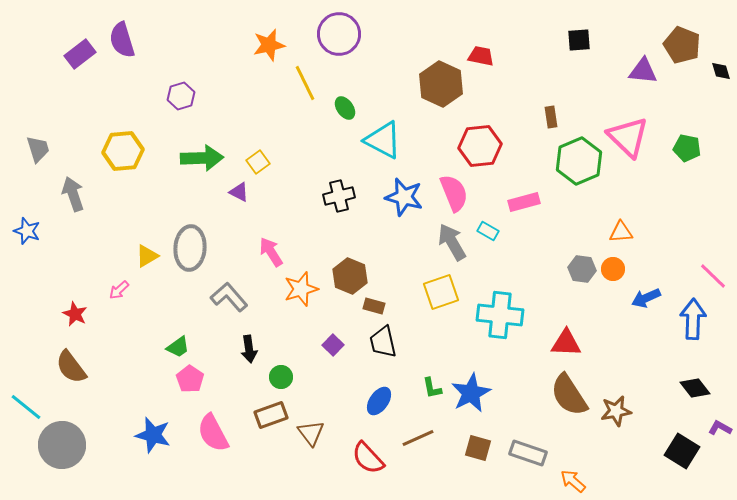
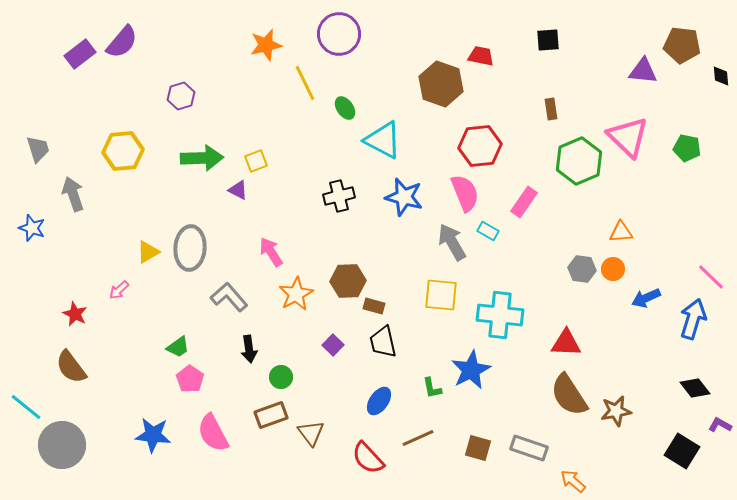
purple semicircle at (122, 40): moved 2 px down; rotated 123 degrees counterclockwise
black square at (579, 40): moved 31 px left
orange star at (269, 45): moved 3 px left
brown pentagon at (682, 45): rotated 15 degrees counterclockwise
black diamond at (721, 71): moved 5 px down; rotated 10 degrees clockwise
brown hexagon at (441, 84): rotated 6 degrees counterclockwise
brown rectangle at (551, 117): moved 8 px up
yellow square at (258, 162): moved 2 px left, 1 px up; rotated 15 degrees clockwise
purple triangle at (239, 192): moved 1 px left, 2 px up
pink semicircle at (454, 193): moved 11 px right
pink rectangle at (524, 202): rotated 40 degrees counterclockwise
blue star at (27, 231): moved 5 px right, 3 px up
yellow triangle at (147, 256): moved 1 px right, 4 px up
brown hexagon at (350, 276): moved 2 px left, 5 px down; rotated 24 degrees counterclockwise
pink line at (713, 276): moved 2 px left, 1 px down
orange star at (301, 289): moved 5 px left, 5 px down; rotated 12 degrees counterclockwise
yellow square at (441, 292): moved 3 px down; rotated 24 degrees clockwise
blue arrow at (693, 319): rotated 15 degrees clockwise
blue star at (471, 393): moved 23 px up
purple L-shape at (720, 428): moved 3 px up
blue star at (153, 435): rotated 9 degrees counterclockwise
gray rectangle at (528, 453): moved 1 px right, 5 px up
